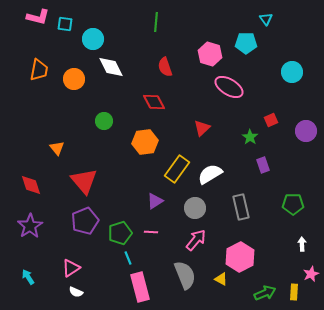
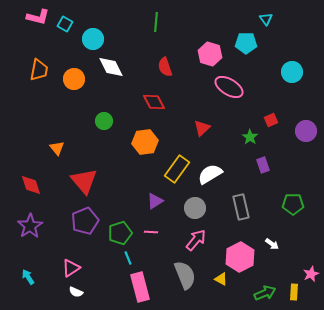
cyan square at (65, 24): rotated 21 degrees clockwise
white arrow at (302, 244): moved 30 px left; rotated 128 degrees clockwise
